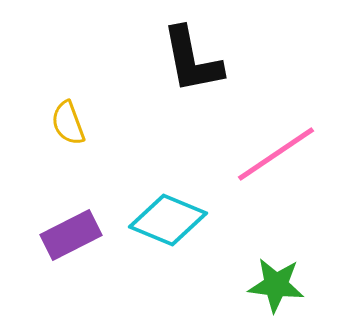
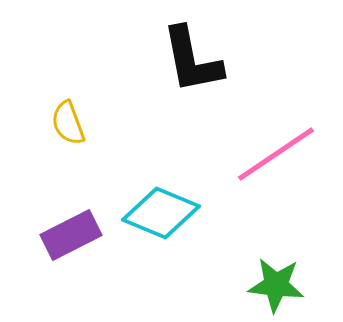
cyan diamond: moved 7 px left, 7 px up
